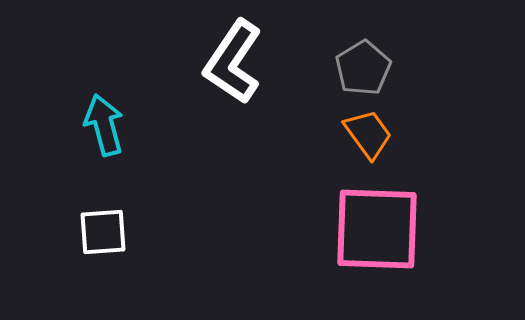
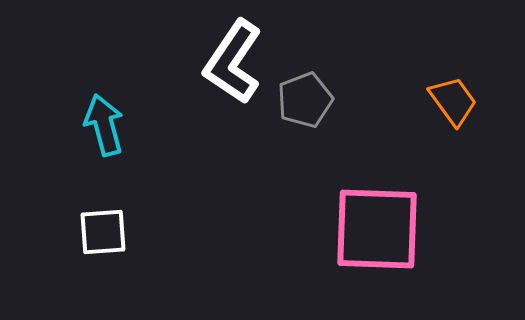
gray pentagon: moved 58 px left, 32 px down; rotated 10 degrees clockwise
orange trapezoid: moved 85 px right, 33 px up
